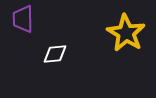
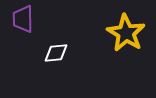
white diamond: moved 1 px right, 1 px up
